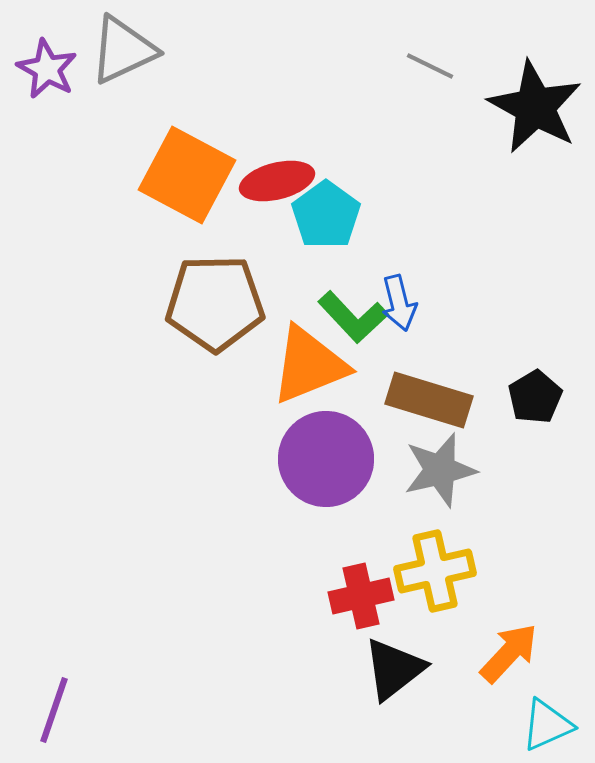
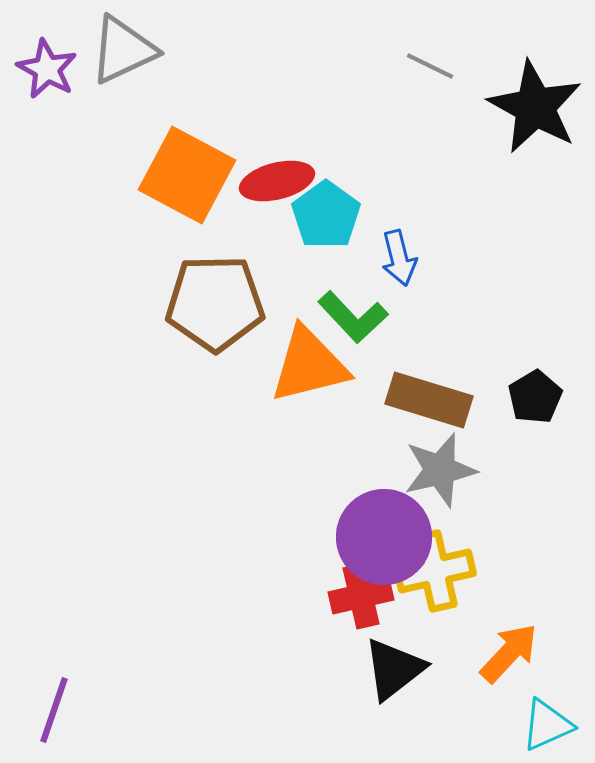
blue arrow: moved 45 px up
orange triangle: rotated 8 degrees clockwise
purple circle: moved 58 px right, 78 px down
